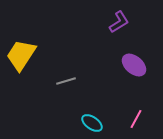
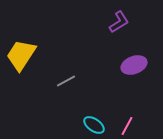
purple ellipse: rotated 60 degrees counterclockwise
gray line: rotated 12 degrees counterclockwise
pink line: moved 9 px left, 7 px down
cyan ellipse: moved 2 px right, 2 px down
